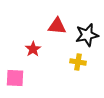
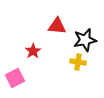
black star: moved 2 px left, 5 px down
red star: moved 2 px down
pink square: rotated 30 degrees counterclockwise
